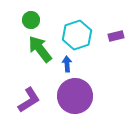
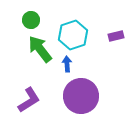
cyan hexagon: moved 4 px left
purple circle: moved 6 px right
